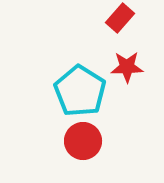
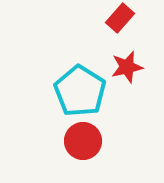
red star: rotated 12 degrees counterclockwise
